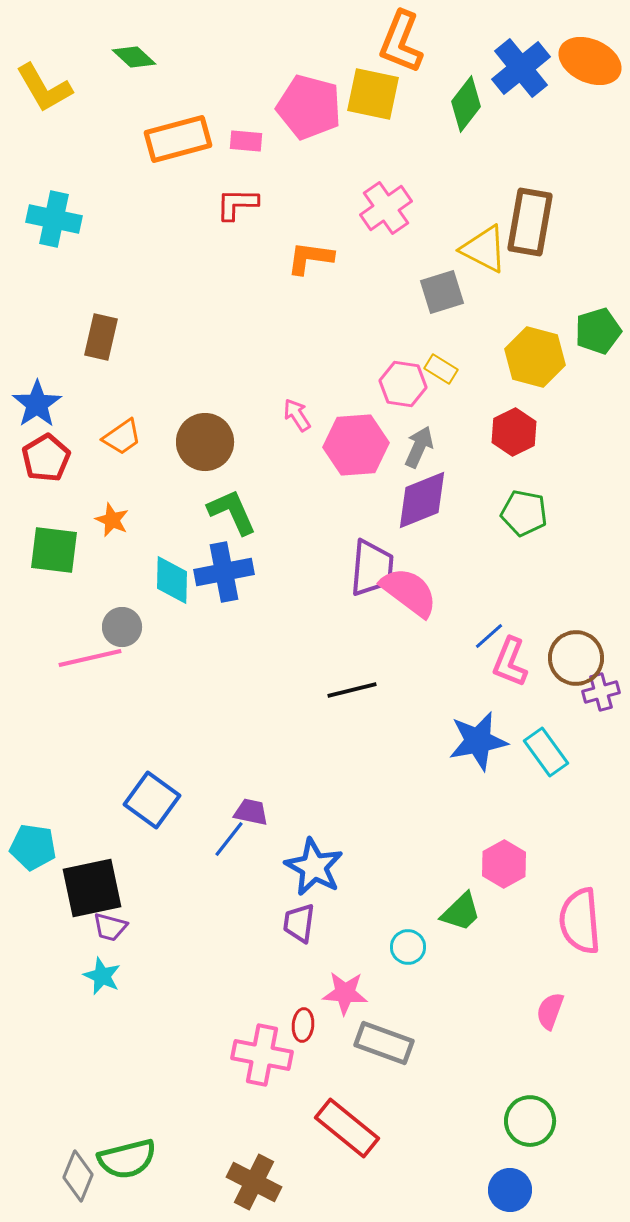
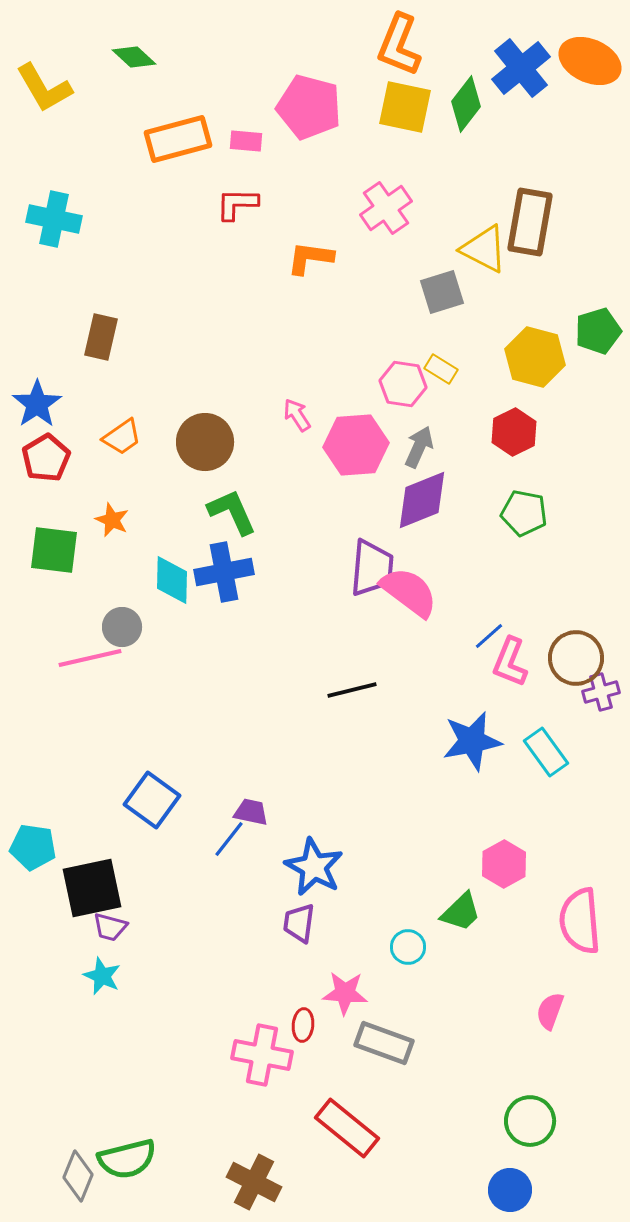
orange L-shape at (401, 42): moved 2 px left, 3 px down
yellow square at (373, 94): moved 32 px right, 13 px down
blue star at (478, 741): moved 6 px left
